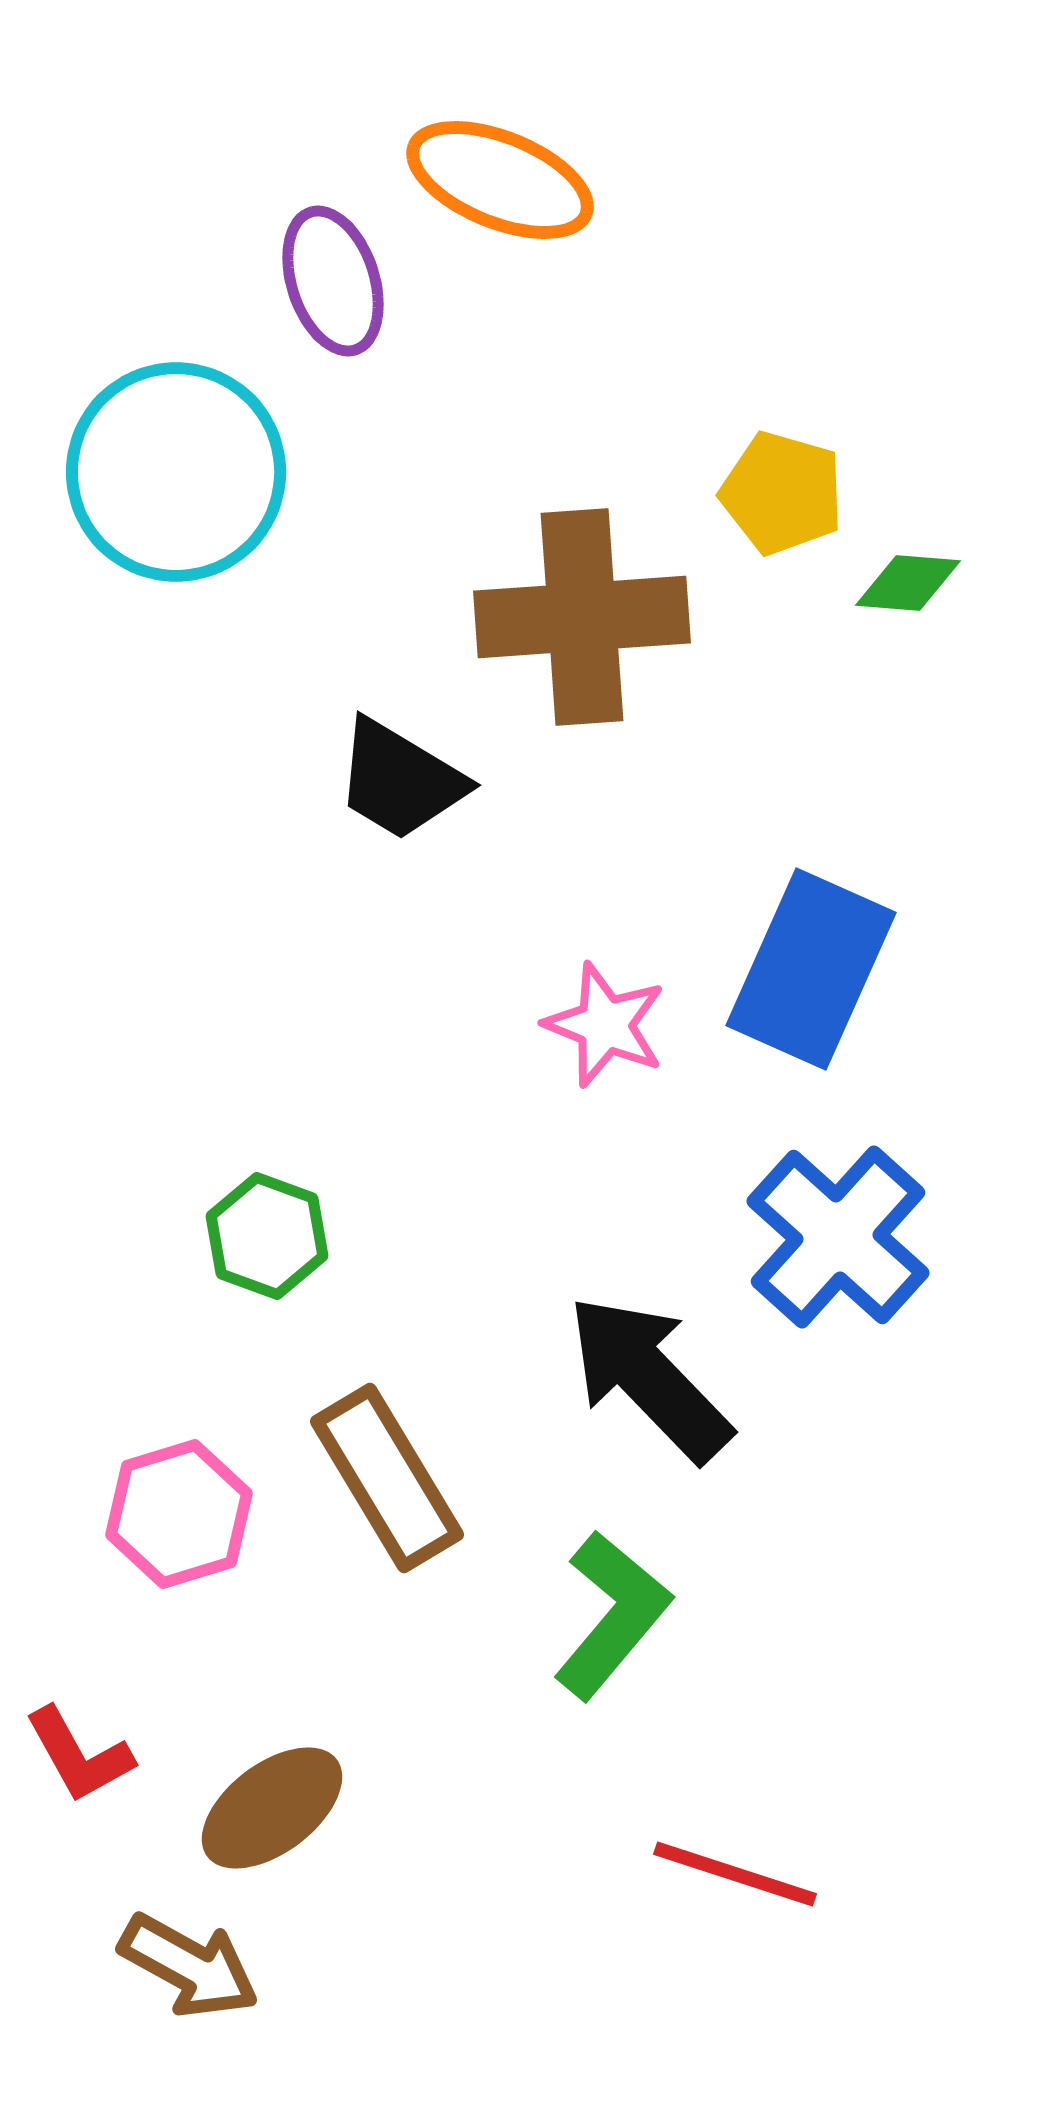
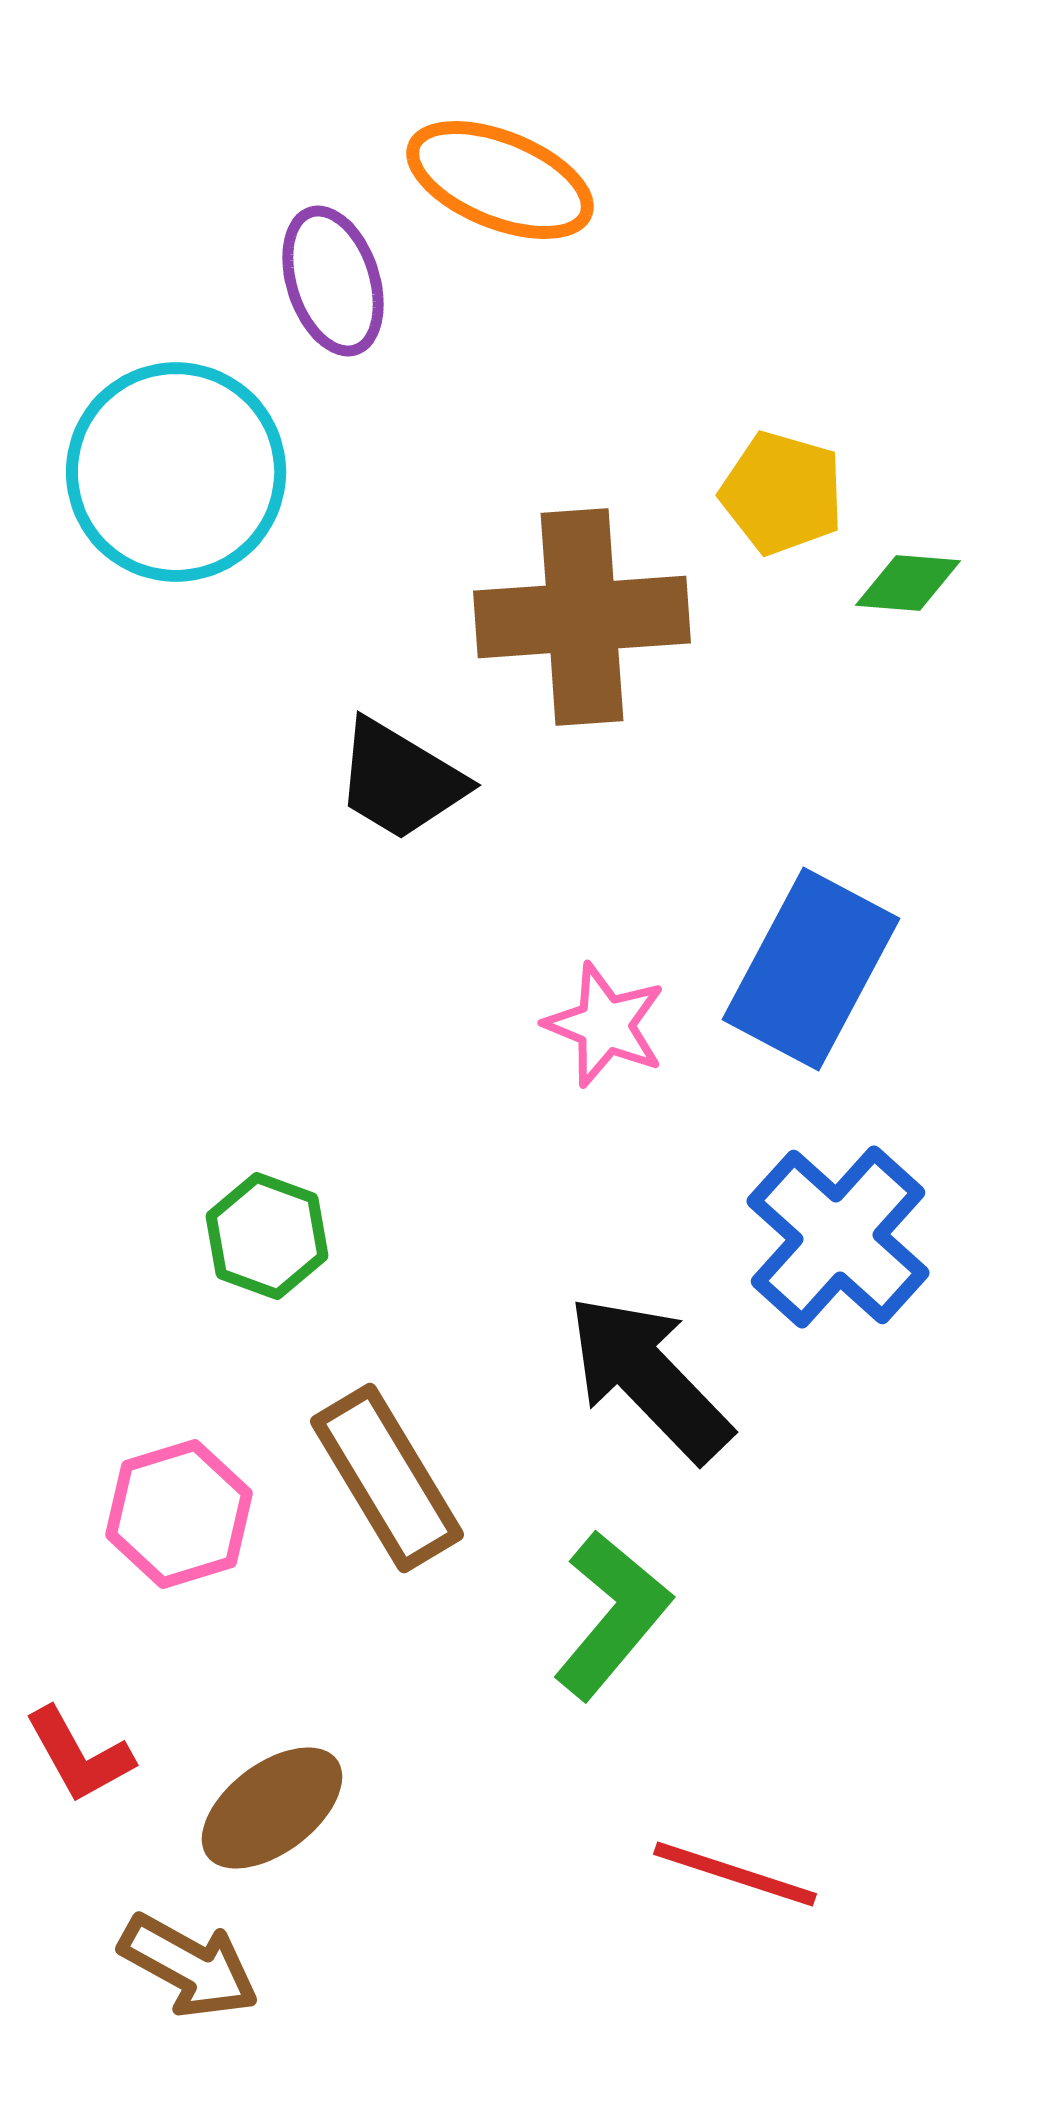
blue rectangle: rotated 4 degrees clockwise
